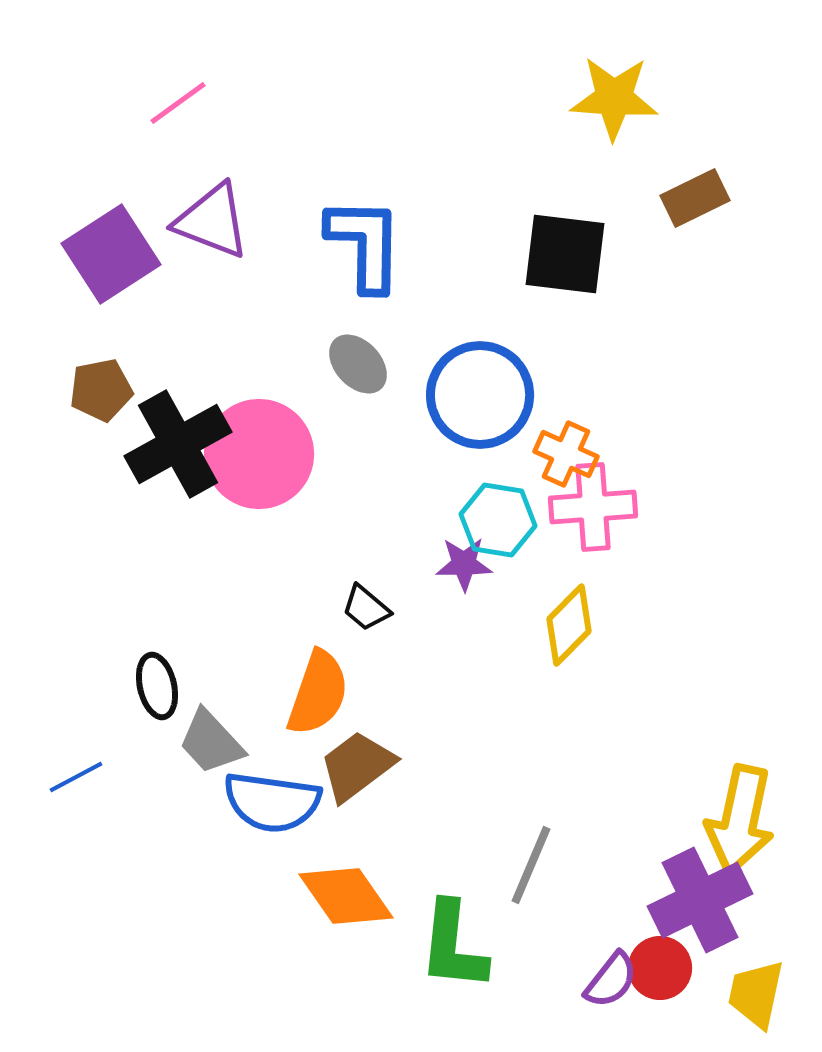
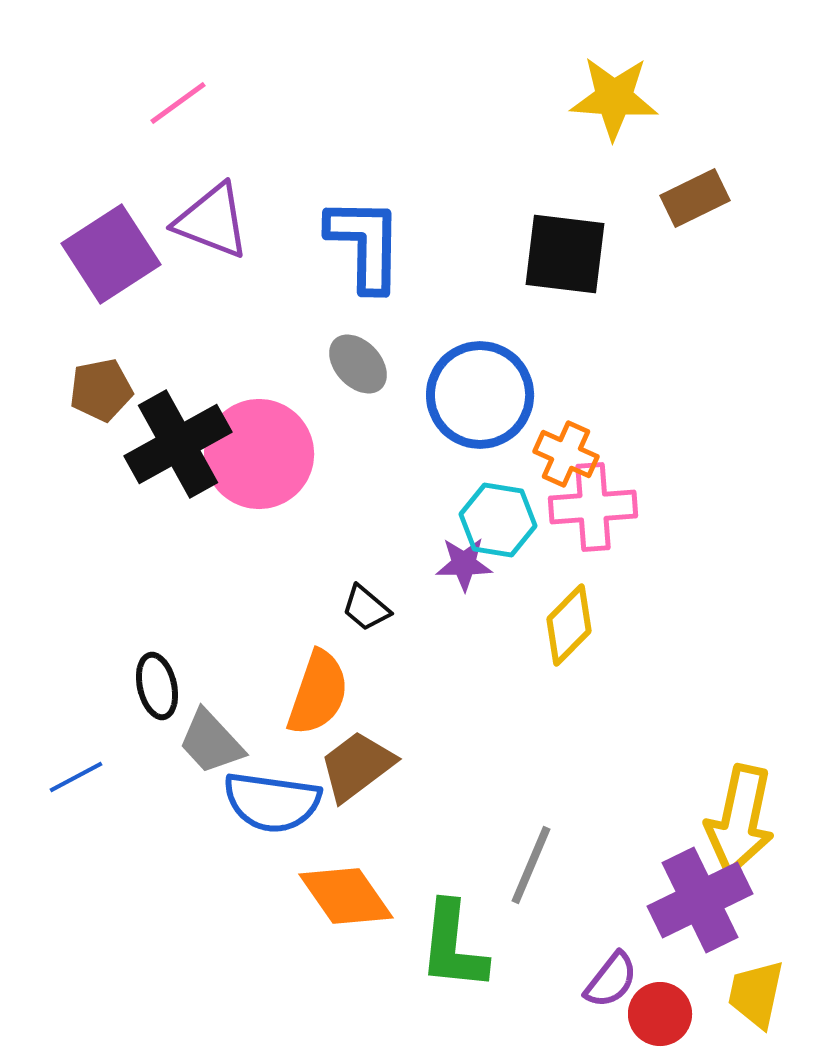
red circle: moved 46 px down
